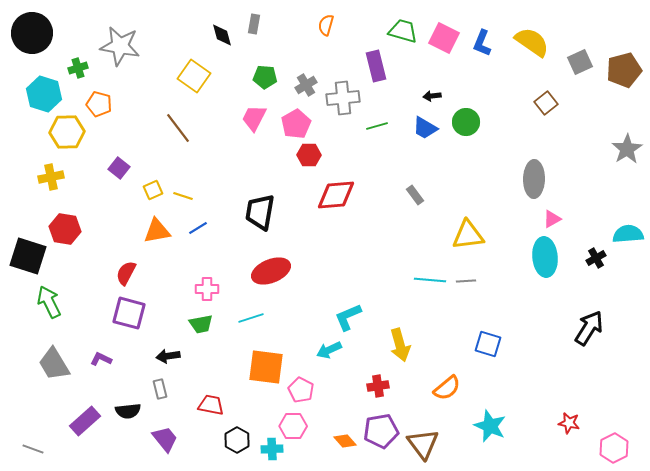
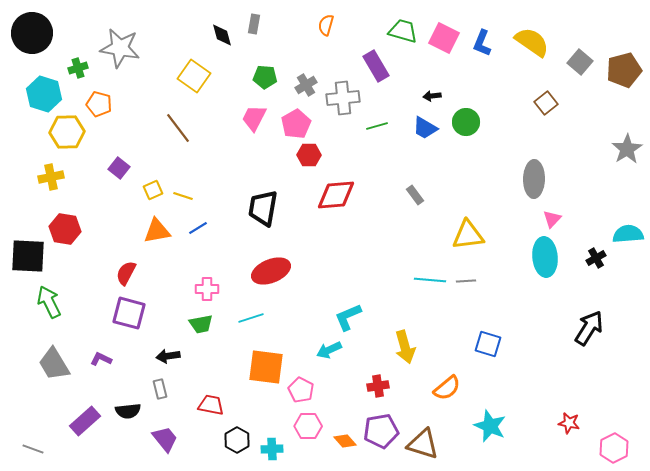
gray star at (120, 46): moved 2 px down
gray square at (580, 62): rotated 25 degrees counterclockwise
purple rectangle at (376, 66): rotated 16 degrees counterclockwise
black trapezoid at (260, 212): moved 3 px right, 4 px up
pink triangle at (552, 219): rotated 18 degrees counterclockwise
black square at (28, 256): rotated 15 degrees counterclockwise
yellow arrow at (400, 345): moved 5 px right, 2 px down
pink hexagon at (293, 426): moved 15 px right
brown triangle at (423, 444): rotated 36 degrees counterclockwise
